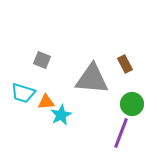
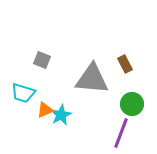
orange triangle: moved 1 px left, 8 px down; rotated 18 degrees counterclockwise
